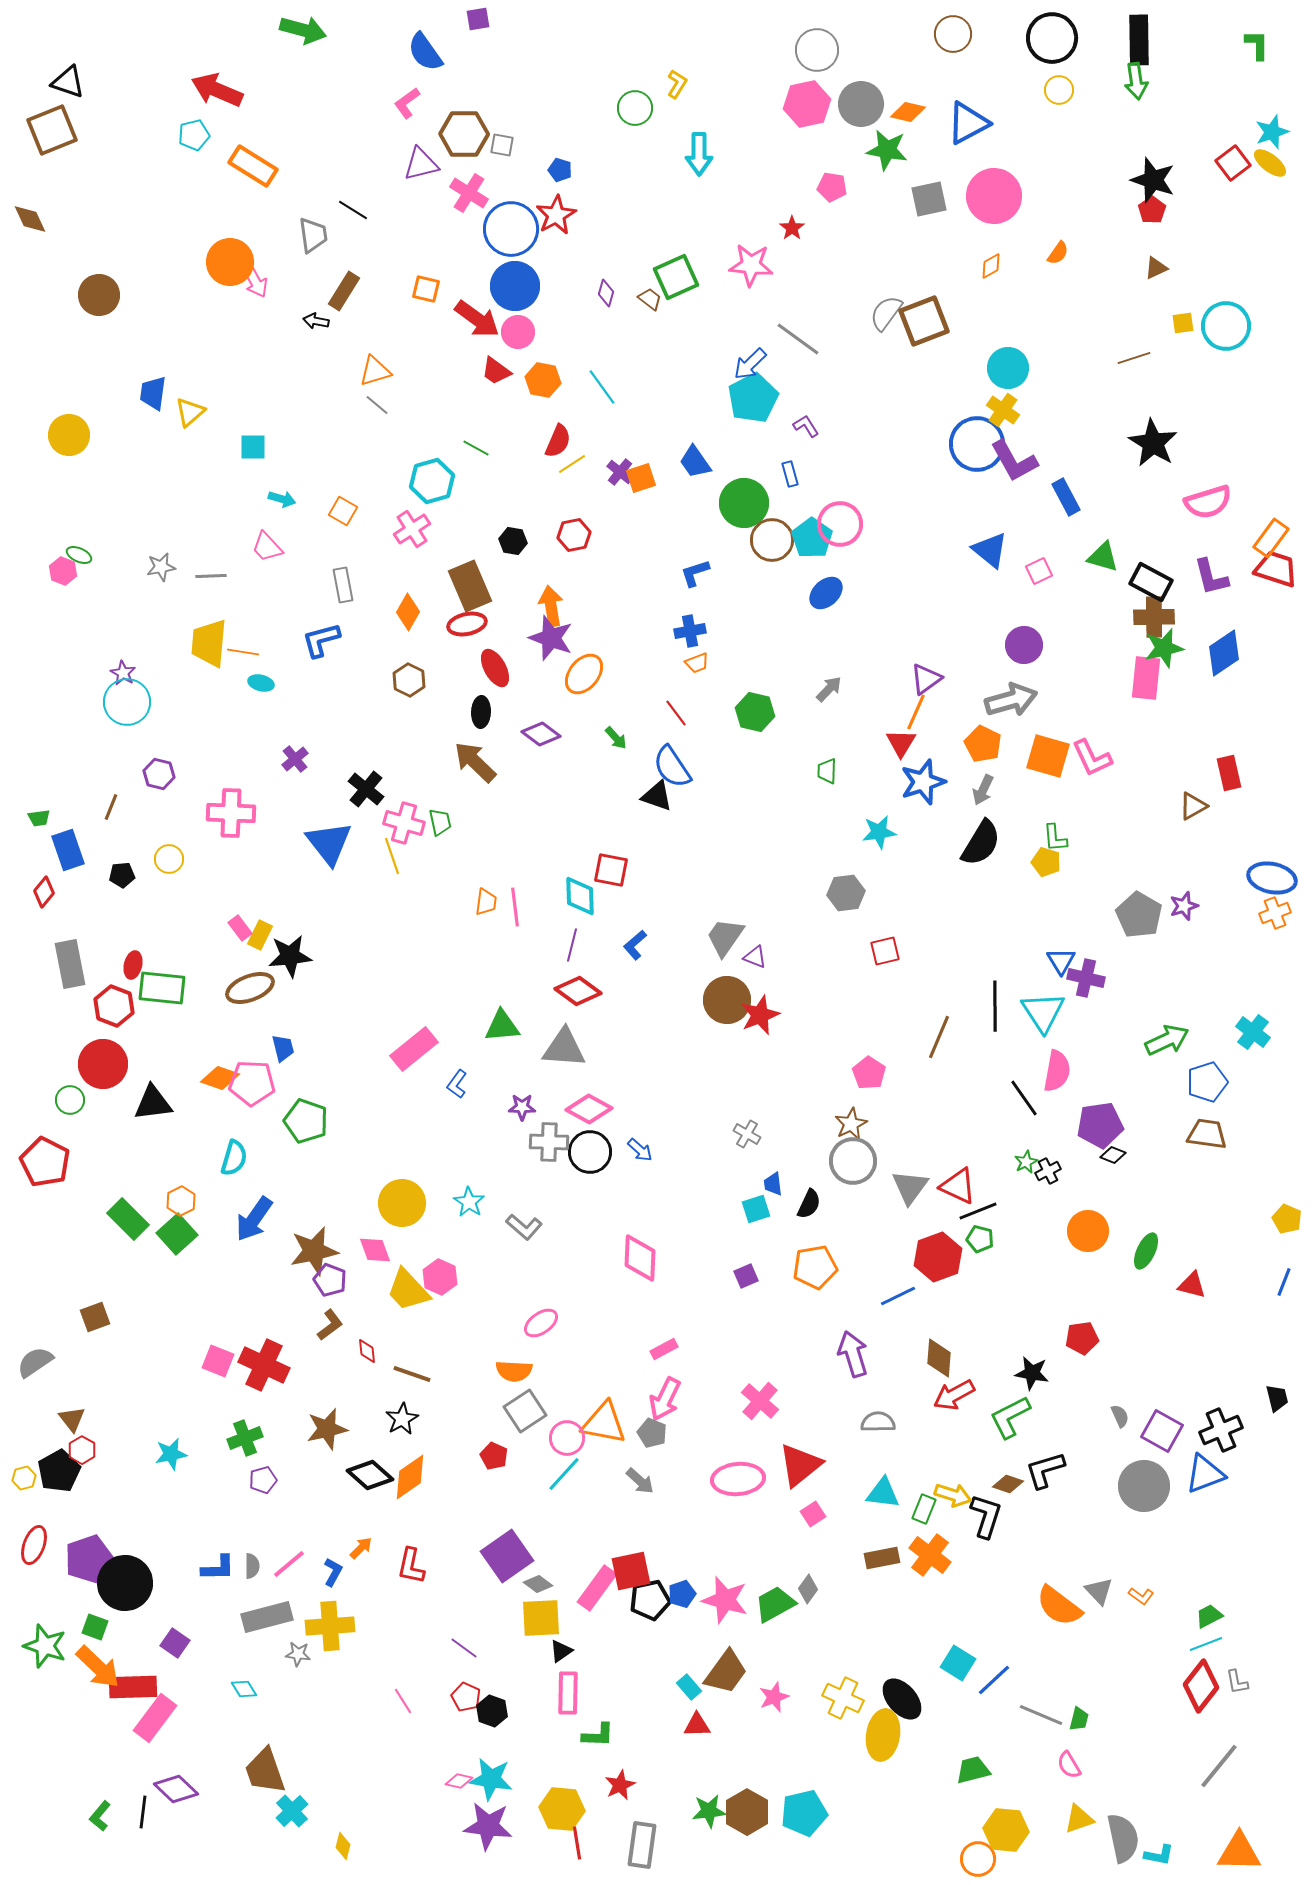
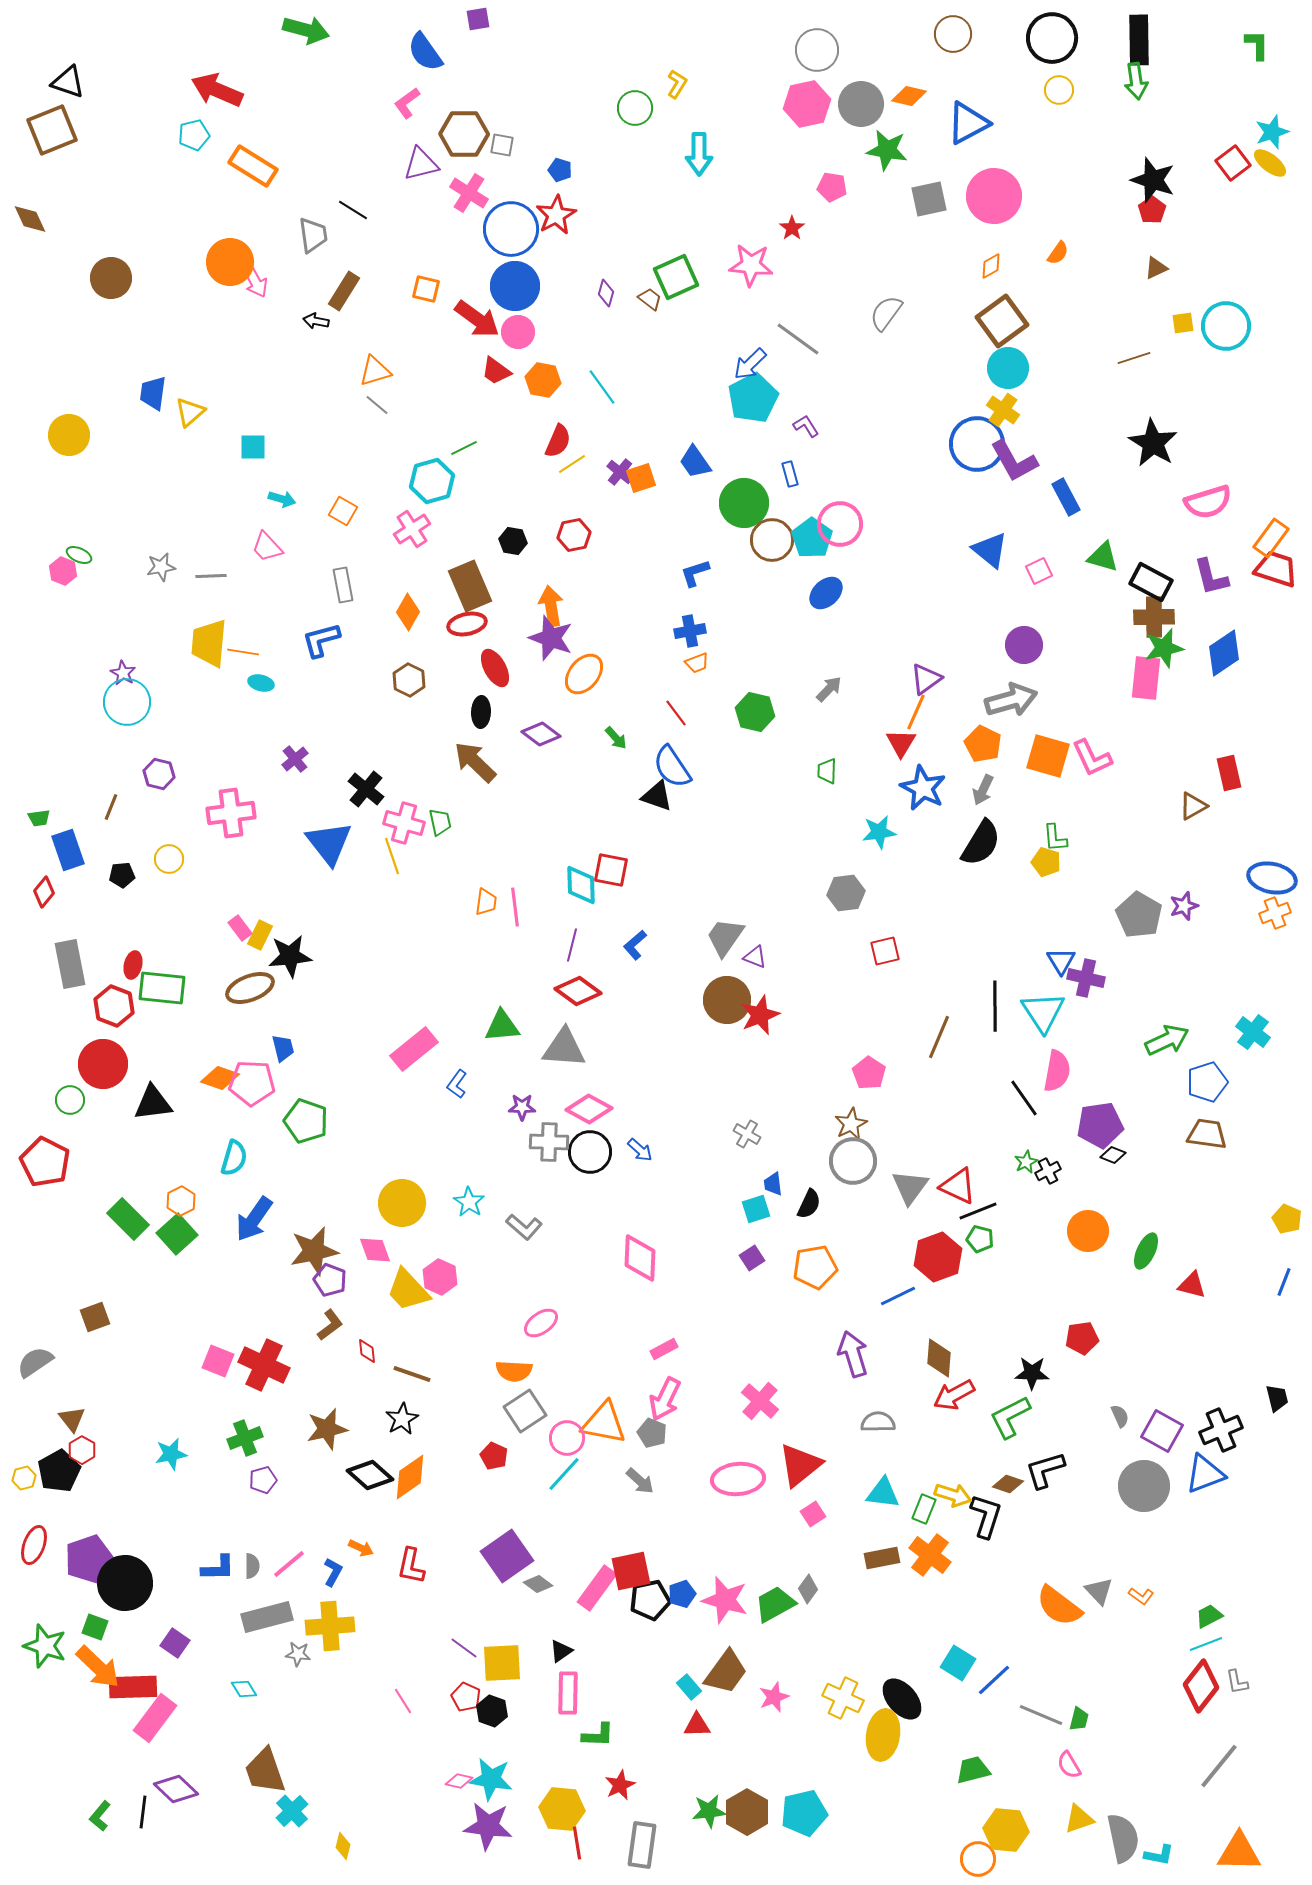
green arrow at (303, 30): moved 3 px right
orange diamond at (908, 112): moved 1 px right, 16 px up
brown circle at (99, 295): moved 12 px right, 17 px up
brown square at (924, 321): moved 78 px right; rotated 15 degrees counterclockwise
green line at (476, 448): moved 12 px left; rotated 56 degrees counterclockwise
blue star at (923, 782): moved 6 px down; rotated 27 degrees counterclockwise
pink cross at (231, 813): rotated 9 degrees counterclockwise
cyan diamond at (580, 896): moved 1 px right, 11 px up
purple square at (746, 1276): moved 6 px right, 18 px up; rotated 10 degrees counterclockwise
black star at (1032, 1373): rotated 8 degrees counterclockwise
orange arrow at (361, 1548): rotated 70 degrees clockwise
yellow square at (541, 1618): moved 39 px left, 45 px down
